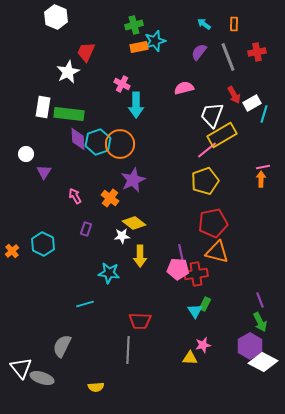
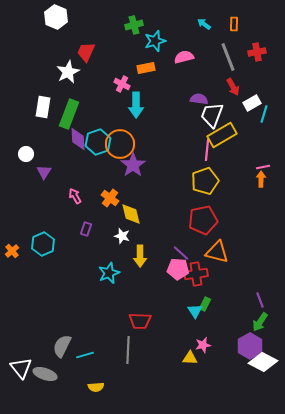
orange rectangle at (139, 47): moved 7 px right, 21 px down
purple semicircle at (199, 52): moved 47 px down; rotated 60 degrees clockwise
pink semicircle at (184, 88): moved 31 px up
red arrow at (234, 95): moved 1 px left, 8 px up
green rectangle at (69, 114): rotated 76 degrees counterclockwise
pink line at (207, 150): rotated 45 degrees counterclockwise
purple star at (133, 180): moved 15 px up; rotated 10 degrees counterclockwise
yellow diamond at (134, 223): moved 3 px left, 9 px up; rotated 40 degrees clockwise
red pentagon at (213, 223): moved 10 px left, 3 px up
white star at (122, 236): rotated 21 degrees clockwise
cyan hexagon at (43, 244): rotated 10 degrees clockwise
purple line at (181, 253): rotated 36 degrees counterclockwise
cyan star at (109, 273): rotated 30 degrees counterclockwise
cyan line at (85, 304): moved 51 px down
green arrow at (260, 322): rotated 60 degrees clockwise
gray ellipse at (42, 378): moved 3 px right, 4 px up
